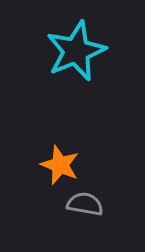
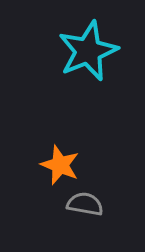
cyan star: moved 12 px right
